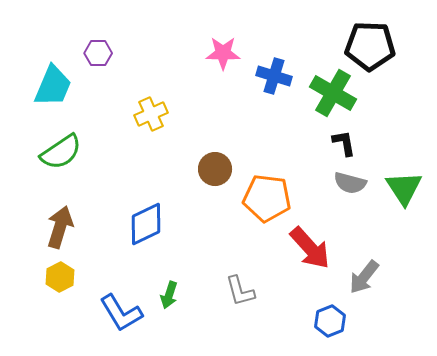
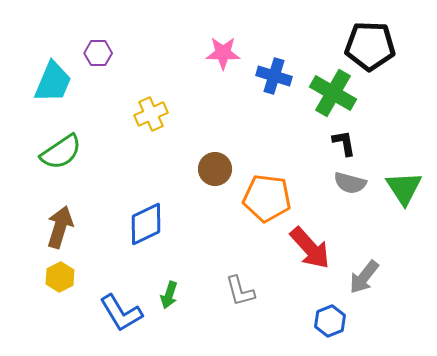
cyan trapezoid: moved 4 px up
